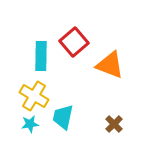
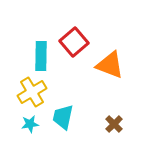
yellow cross: moved 2 px left, 4 px up; rotated 28 degrees clockwise
